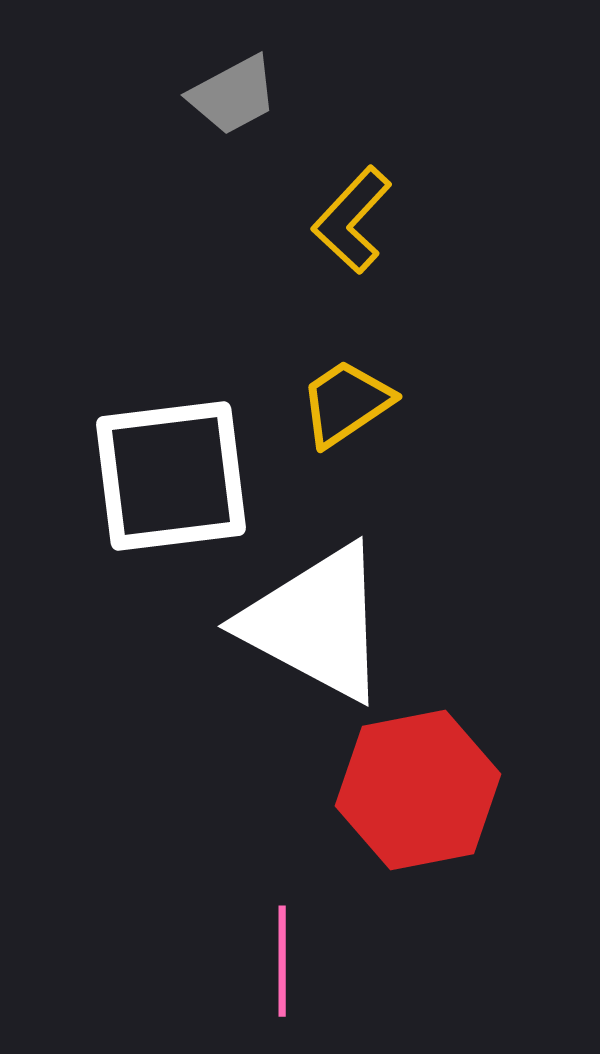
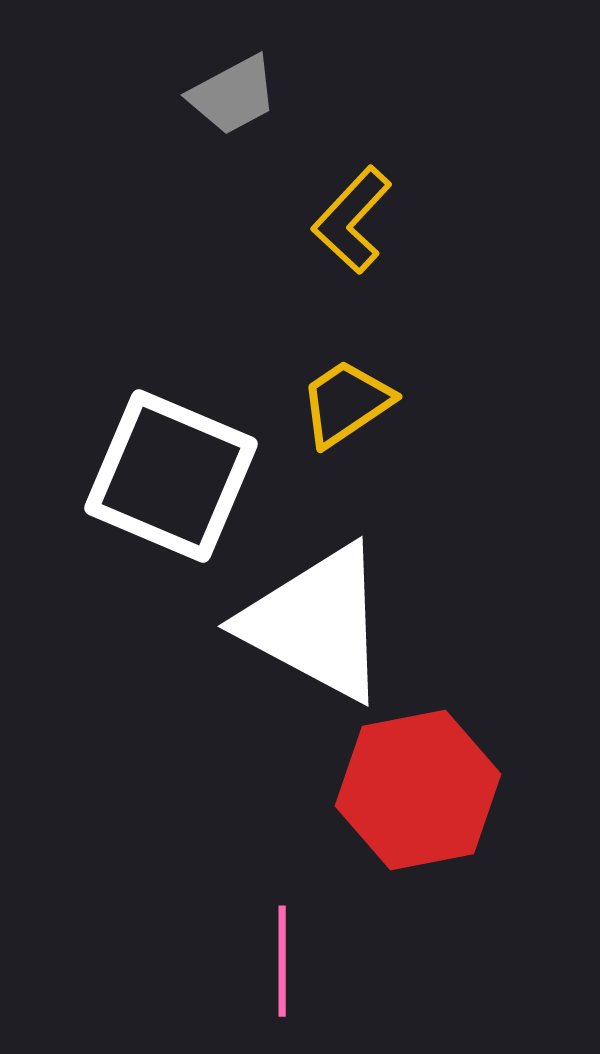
white square: rotated 30 degrees clockwise
